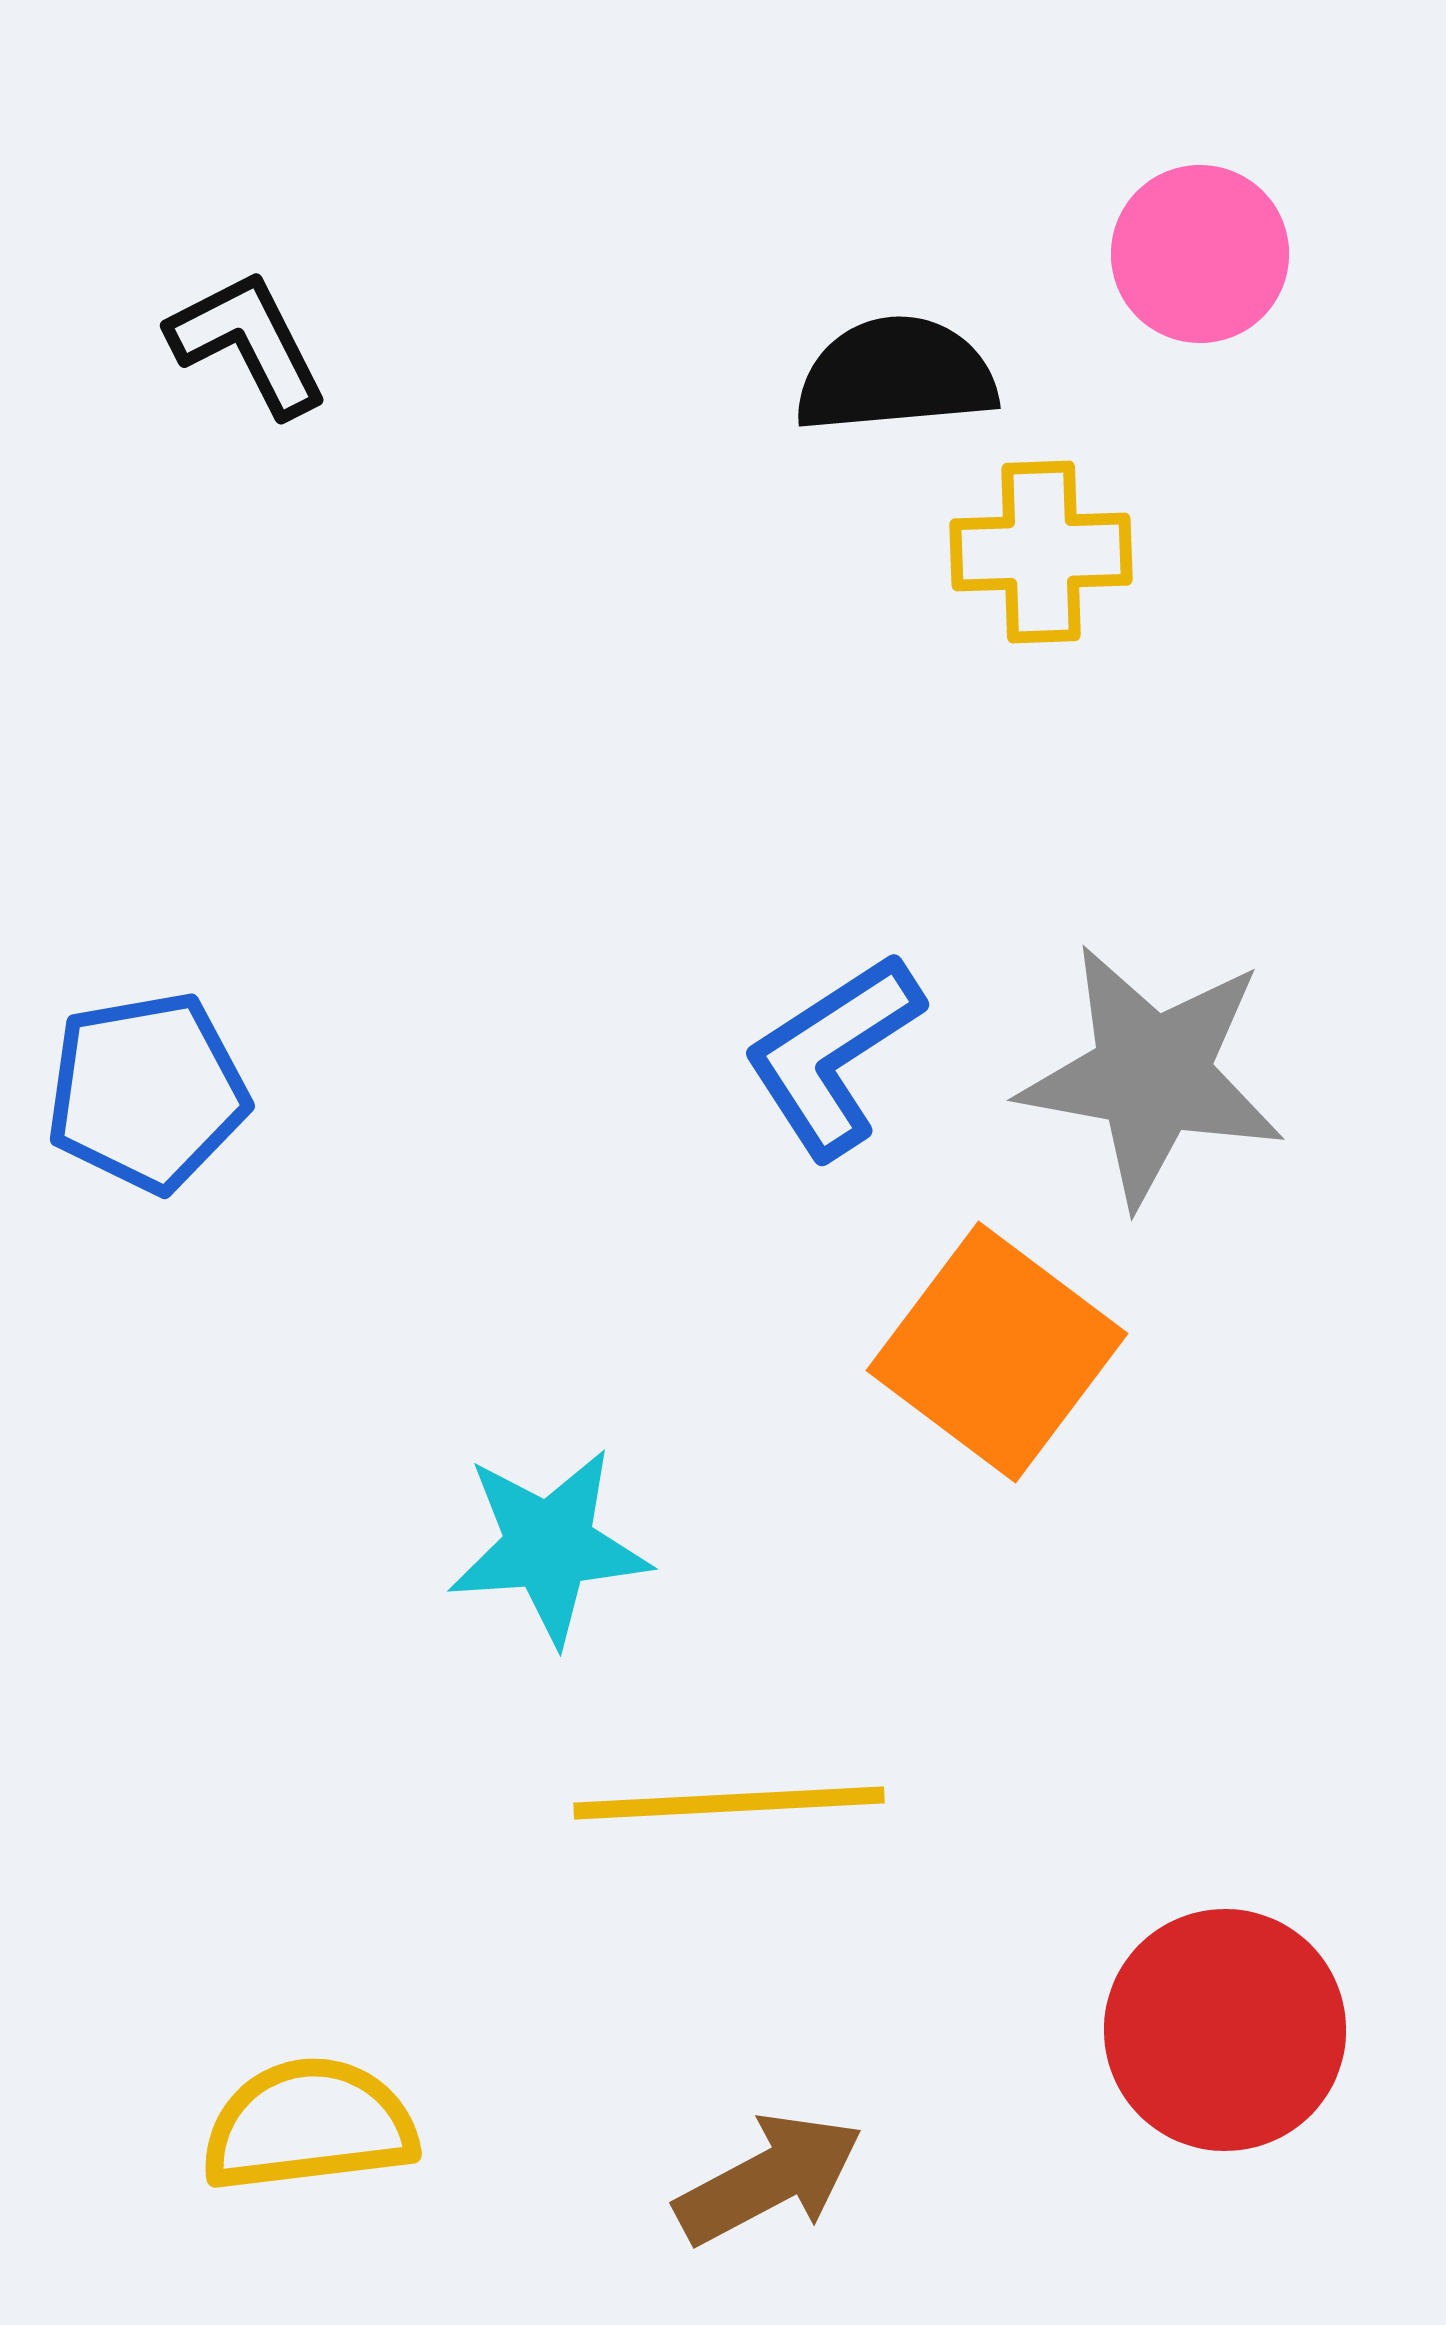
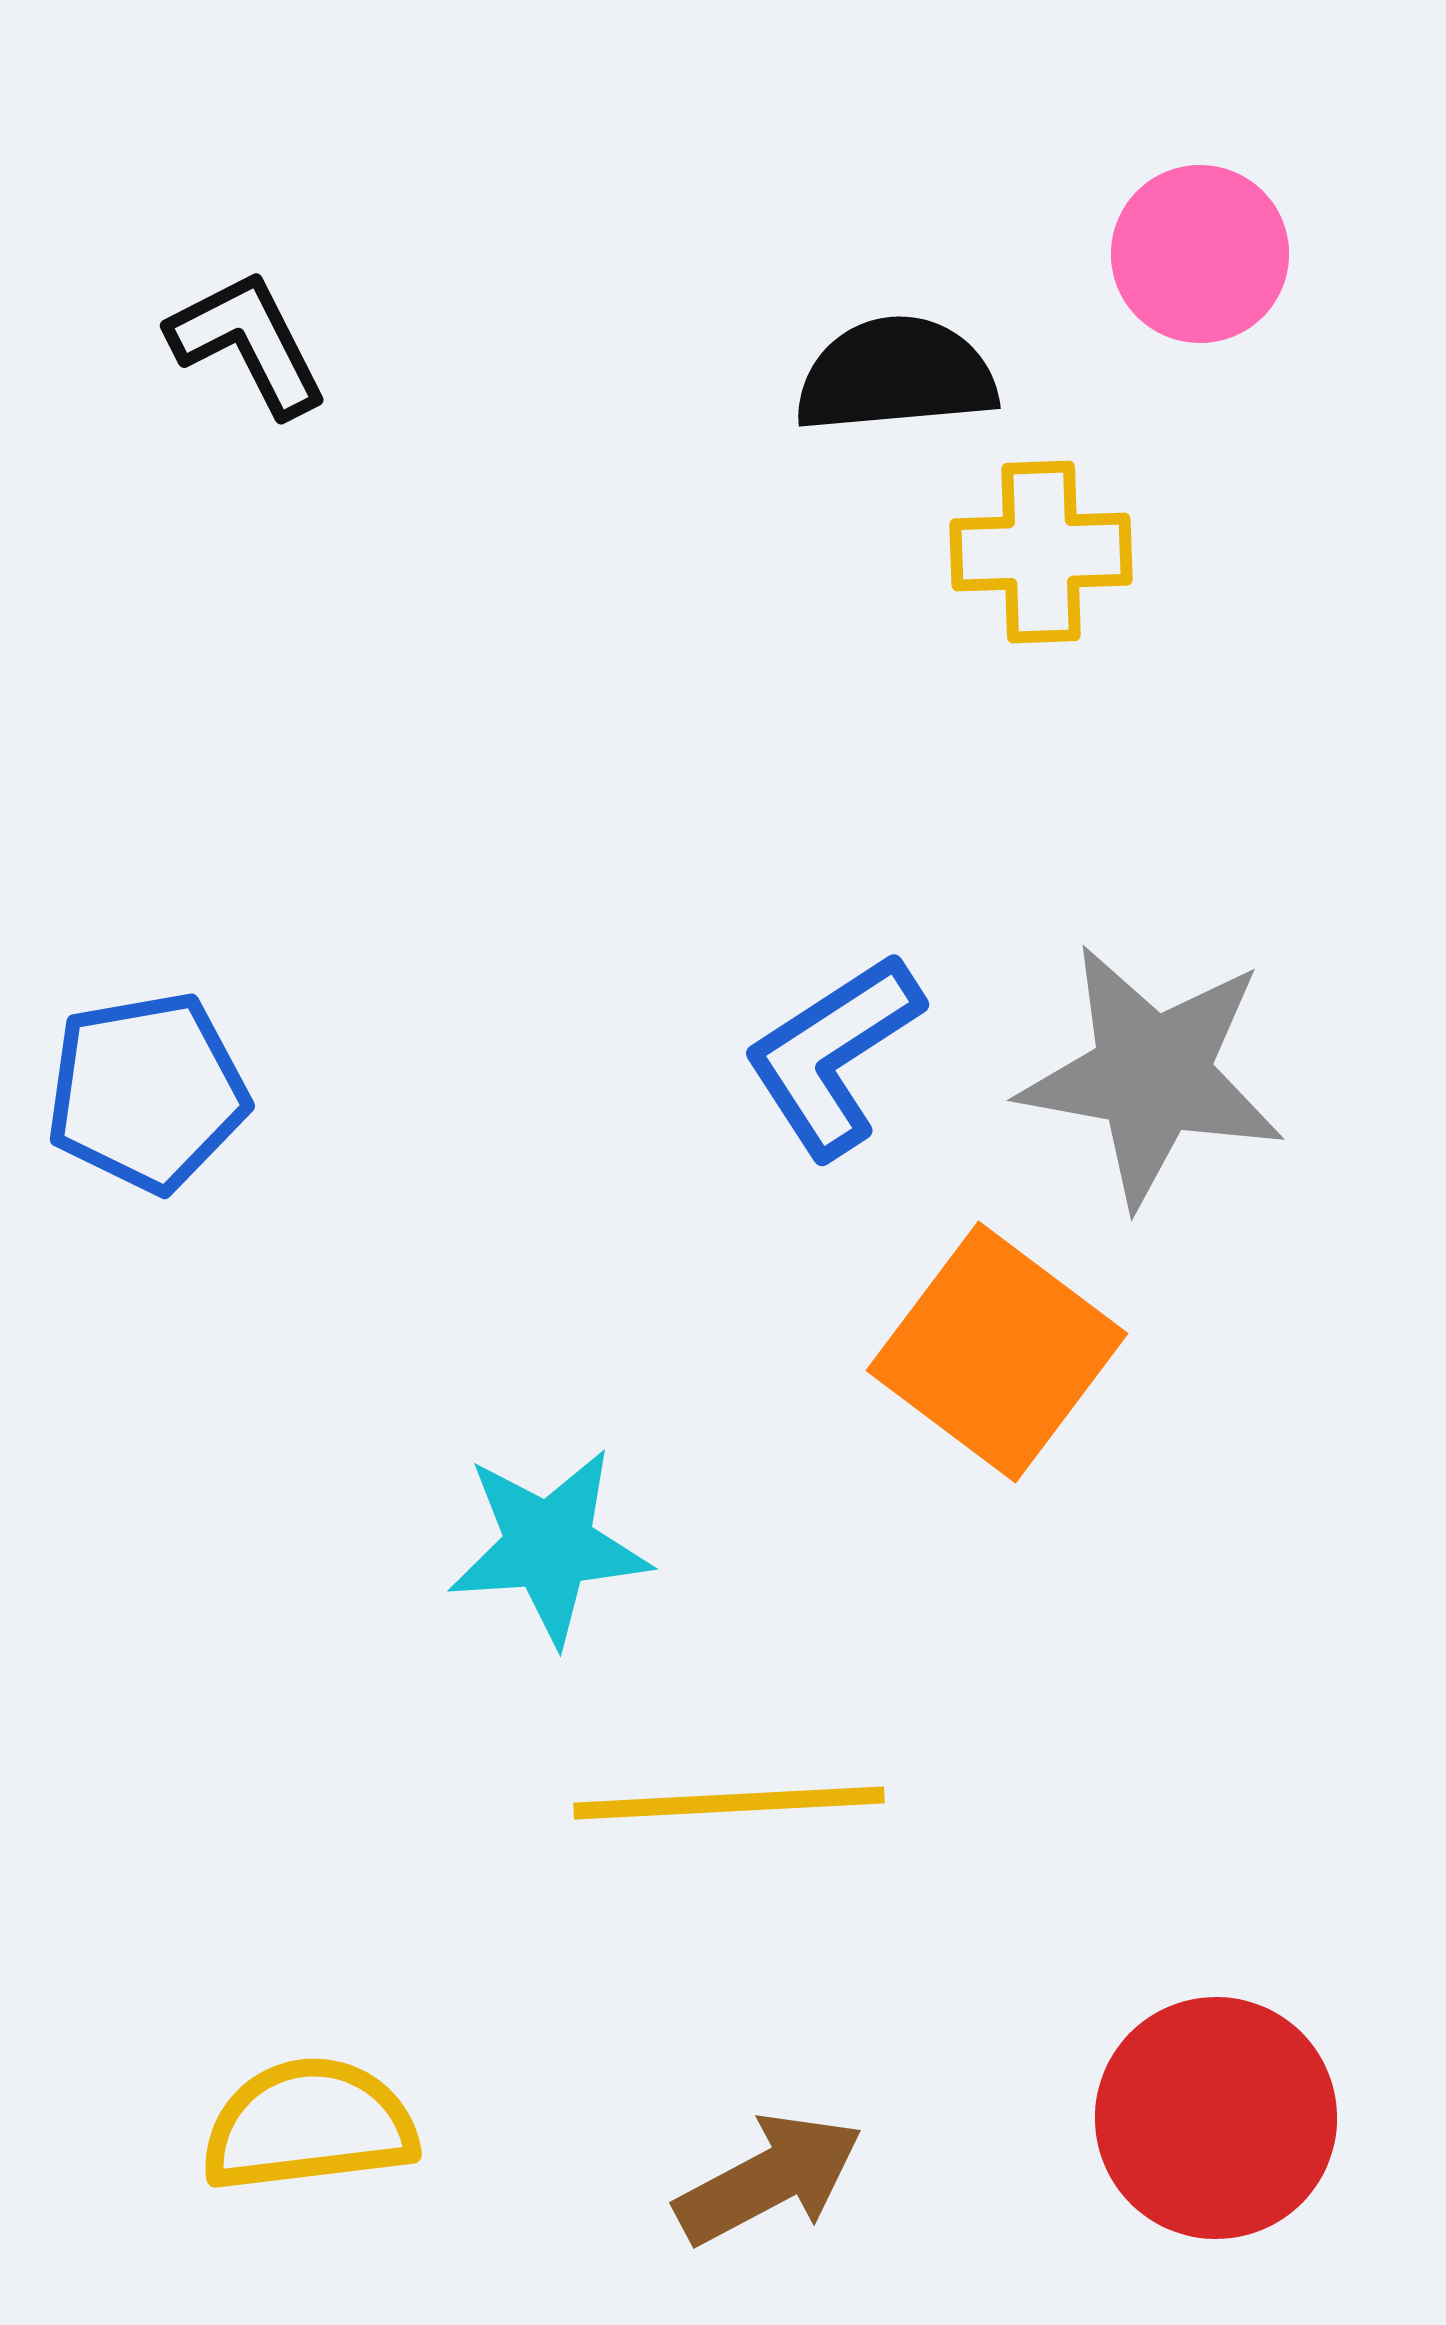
red circle: moved 9 px left, 88 px down
